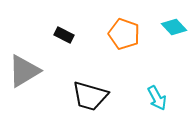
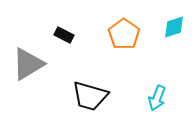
cyan diamond: rotated 65 degrees counterclockwise
orange pentagon: rotated 16 degrees clockwise
gray triangle: moved 4 px right, 7 px up
cyan arrow: rotated 50 degrees clockwise
